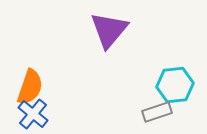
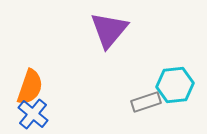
gray rectangle: moved 11 px left, 10 px up
